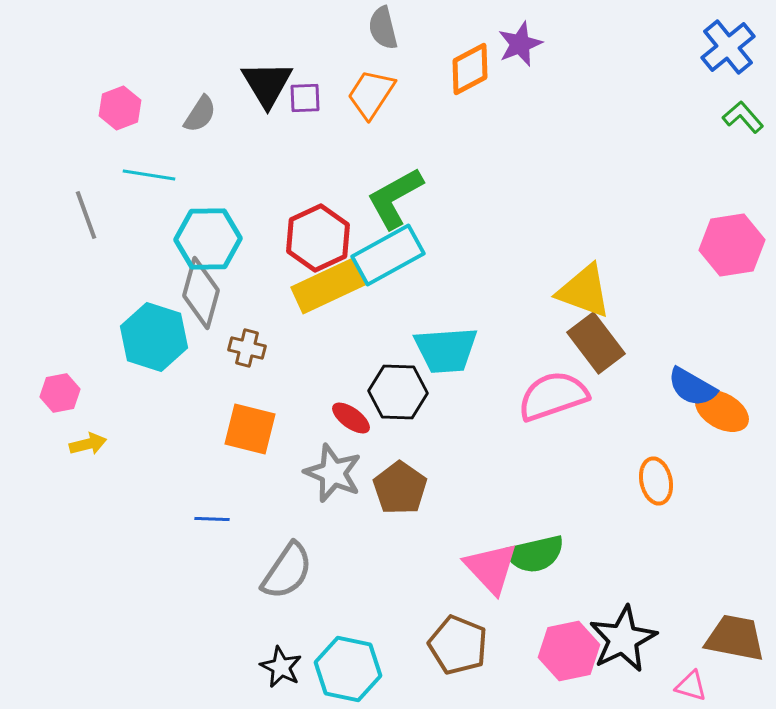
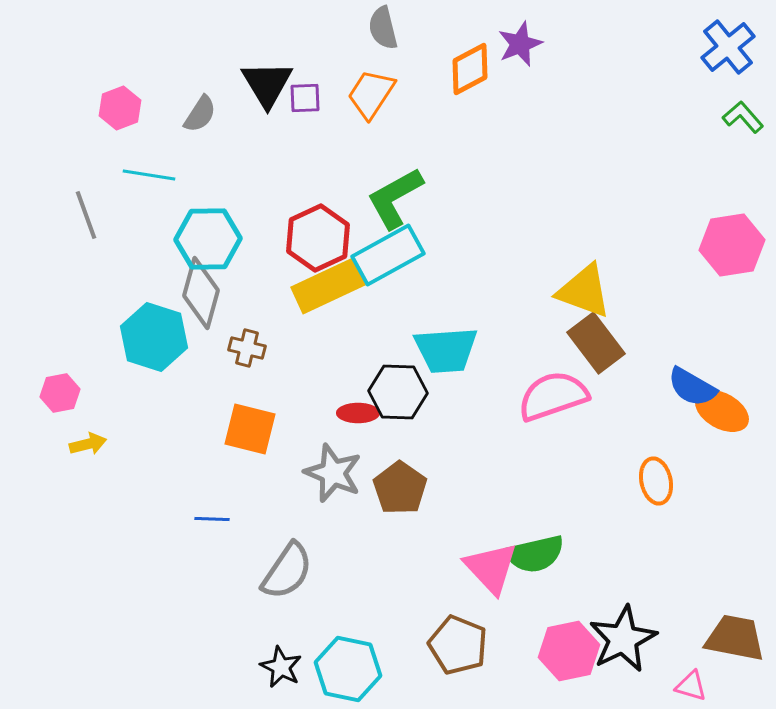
red ellipse at (351, 418): moved 7 px right, 5 px up; rotated 36 degrees counterclockwise
